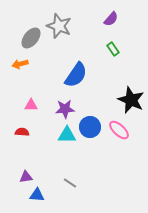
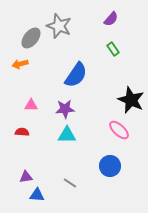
blue circle: moved 20 px right, 39 px down
